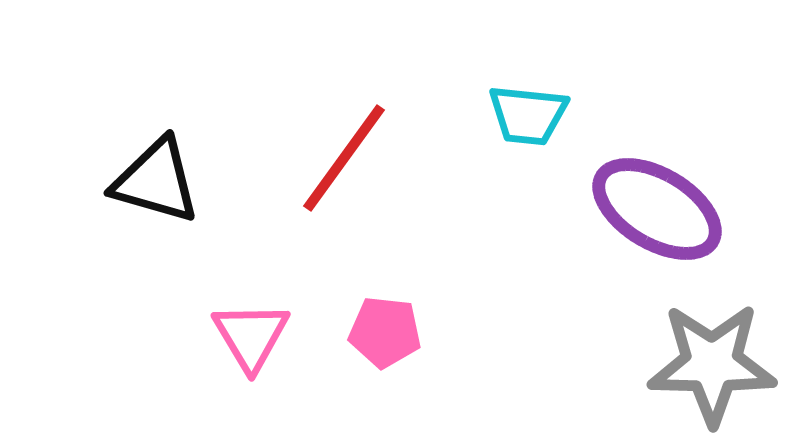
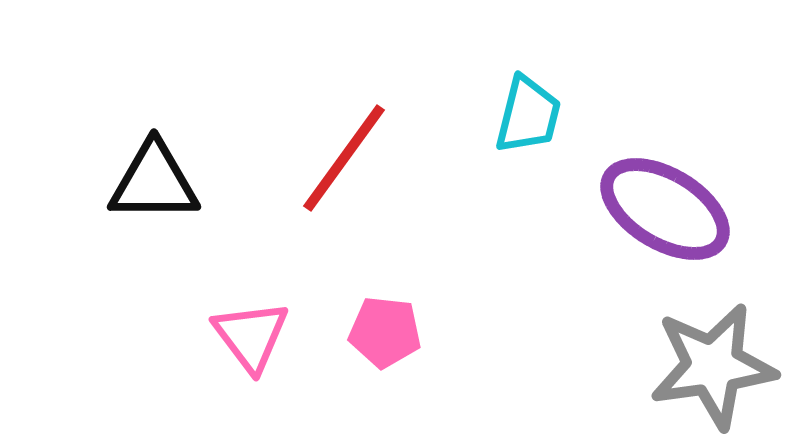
cyan trapezoid: rotated 82 degrees counterclockwise
black triangle: moved 2 px left, 1 px down; rotated 16 degrees counterclockwise
purple ellipse: moved 8 px right
pink triangle: rotated 6 degrees counterclockwise
gray star: moved 1 px right, 2 px down; rotated 9 degrees counterclockwise
